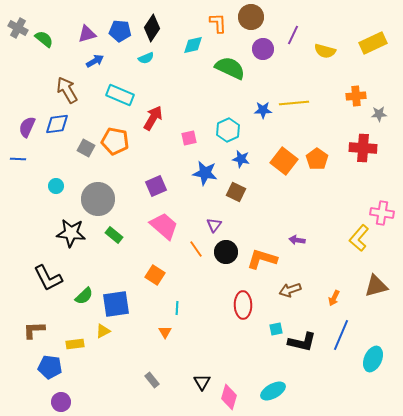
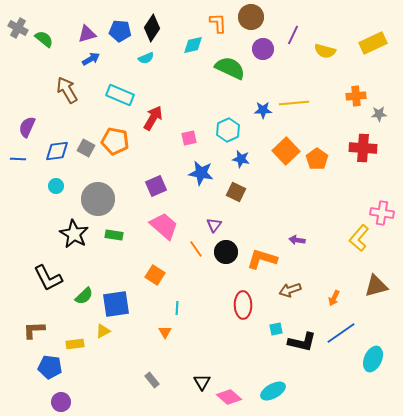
blue arrow at (95, 61): moved 4 px left, 2 px up
blue diamond at (57, 124): moved 27 px down
orange square at (284, 161): moved 2 px right, 10 px up; rotated 8 degrees clockwise
blue star at (205, 173): moved 4 px left
black star at (71, 233): moved 3 px right, 1 px down; rotated 24 degrees clockwise
green rectangle at (114, 235): rotated 30 degrees counterclockwise
blue line at (341, 335): moved 2 px up; rotated 32 degrees clockwise
pink diamond at (229, 397): rotated 65 degrees counterclockwise
